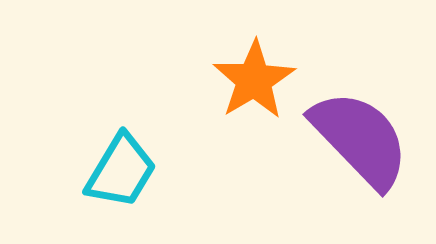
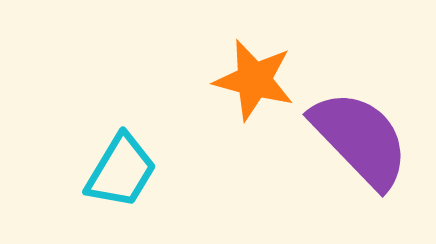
orange star: rotated 26 degrees counterclockwise
